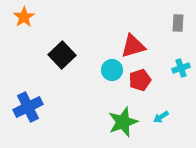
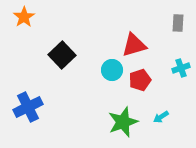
red triangle: moved 1 px right, 1 px up
